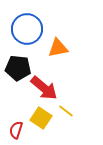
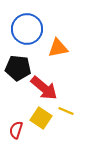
yellow line: rotated 14 degrees counterclockwise
